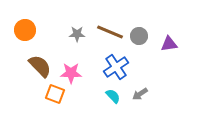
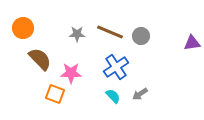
orange circle: moved 2 px left, 2 px up
gray circle: moved 2 px right
purple triangle: moved 23 px right, 1 px up
brown semicircle: moved 7 px up
